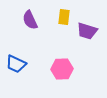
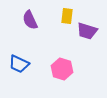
yellow rectangle: moved 3 px right, 1 px up
blue trapezoid: moved 3 px right
pink hexagon: rotated 20 degrees clockwise
